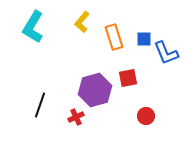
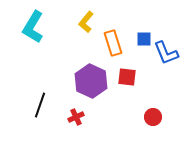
yellow L-shape: moved 4 px right
orange rectangle: moved 1 px left, 6 px down
red square: moved 1 px left, 1 px up; rotated 18 degrees clockwise
purple hexagon: moved 4 px left, 9 px up; rotated 20 degrees counterclockwise
red circle: moved 7 px right, 1 px down
